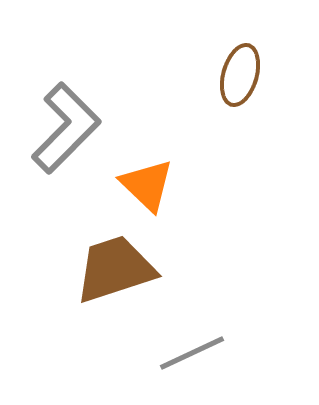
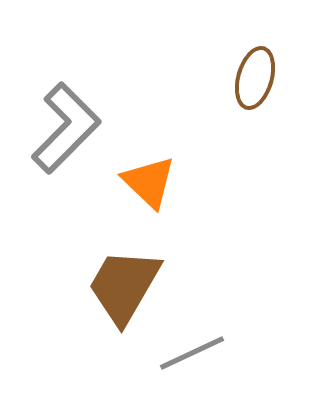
brown ellipse: moved 15 px right, 3 px down
orange triangle: moved 2 px right, 3 px up
brown trapezoid: moved 9 px right, 17 px down; rotated 42 degrees counterclockwise
